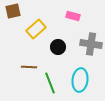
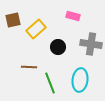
brown square: moved 9 px down
